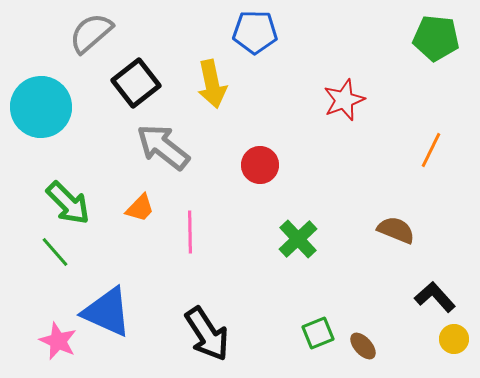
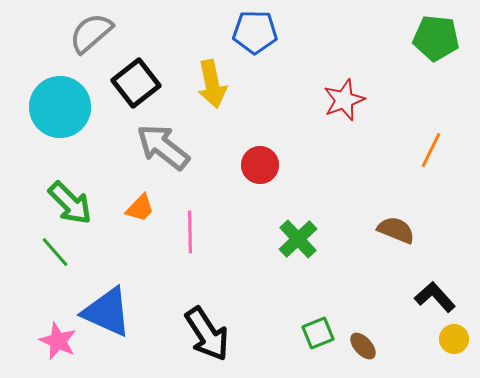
cyan circle: moved 19 px right
green arrow: moved 2 px right
